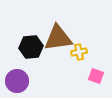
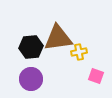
purple circle: moved 14 px right, 2 px up
